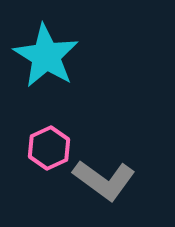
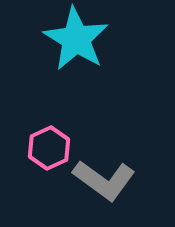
cyan star: moved 30 px right, 17 px up
